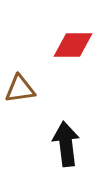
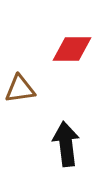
red diamond: moved 1 px left, 4 px down
